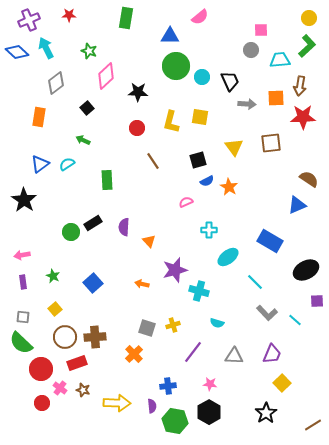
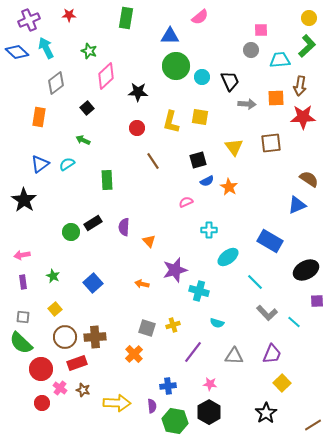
cyan line at (295, 320): moved 1 px left, 2 px down
